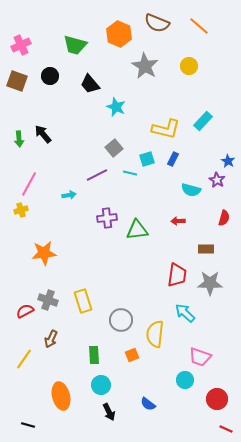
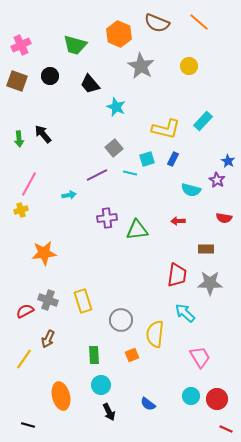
orange line at (199, 26): moved 4 px up
gray star at (145, 66): moved 4 px left
red semicircle at (224, 218): rotated 84 degrees clockwise
brown arrow at (51, 339): moved 3 px left
pink trapezoid at (200, 357): rotated 140 degrees counterclockwise
cyan circle at (185, 380): moved 6 px right, 16 px down
